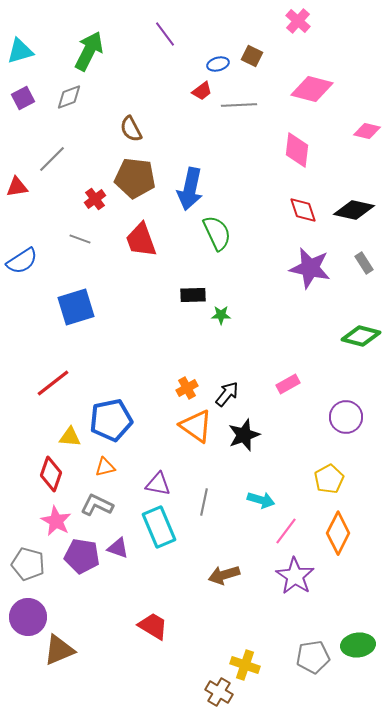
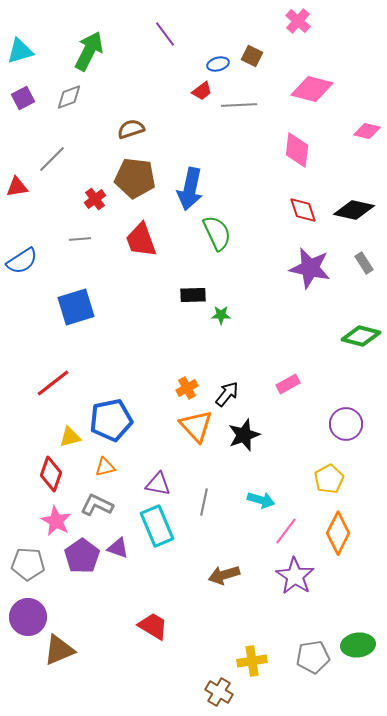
brown semicircle at (131, 129): rotated 100 degrees clockwise
gray line at (80, 239): rotated 25 degrees counterclockwise
purple circle at (346, 417): moved 7 px down
orange triangle at (196, 426): rotated 12 degrees clockwise
yellow triangle at (70, 437): rotated 20 degrees counterclockwise
cyan rectangle at (159, 527): moved 2 px left, 1 px up
purple pentagon at (82, 556): rotated 28 degrees clockwise
gray pentagon at (28, 564): rotated 12 degrees counterclockwise
yellow cross at (245, 665): moved 7 px right, 4 px up; rotated 28 degrees counterclockwise
